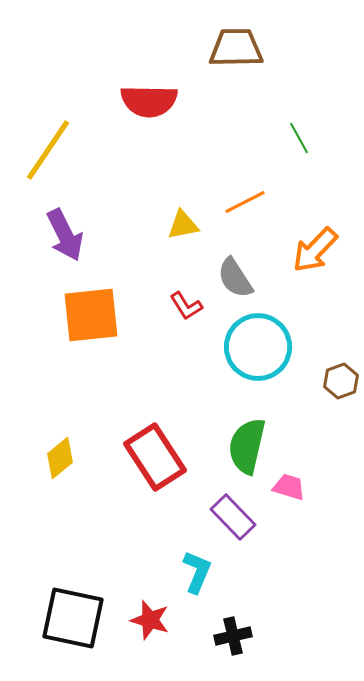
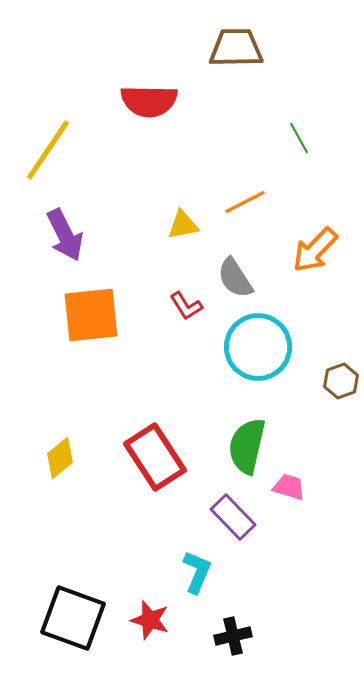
black square: rotated 8 degrees clockwise
